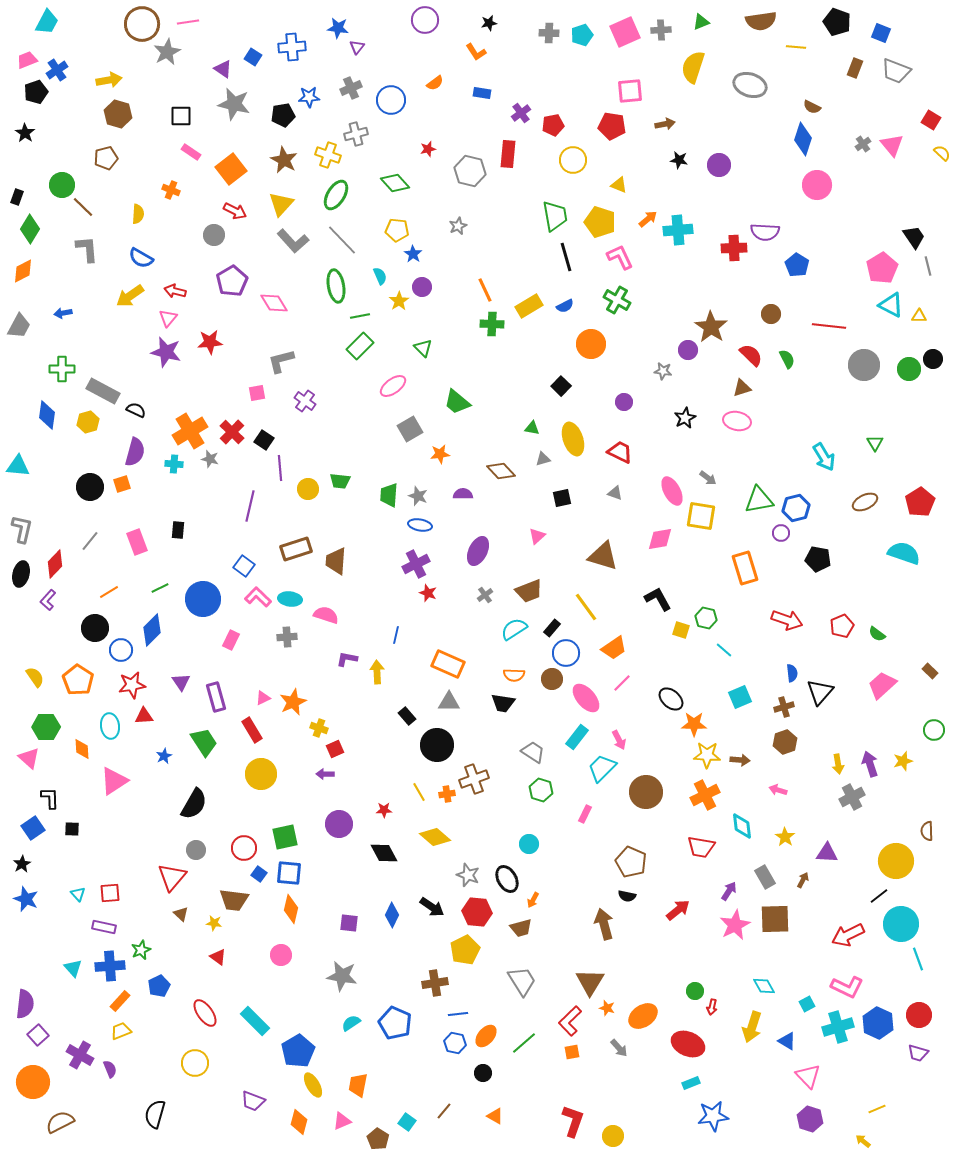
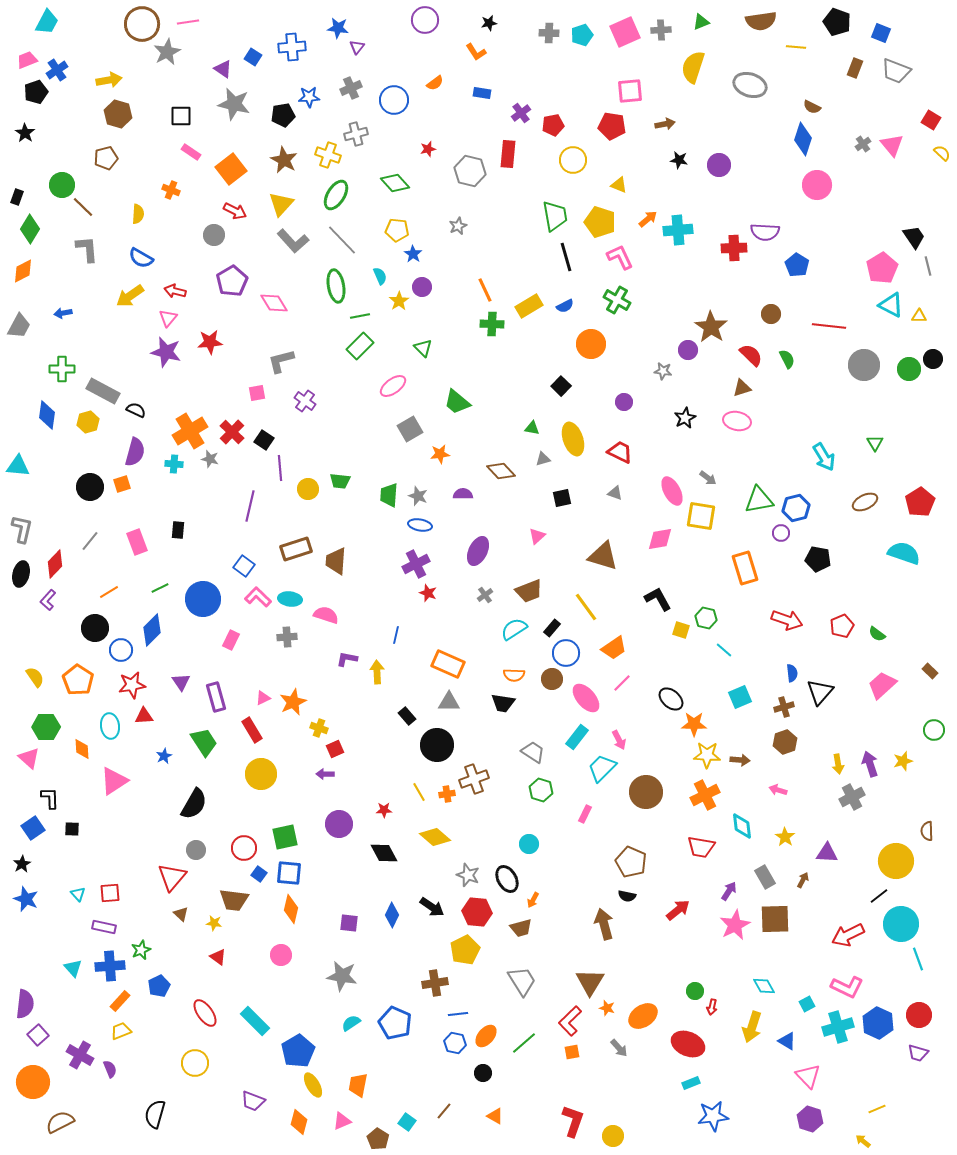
blue circle at (391, 100): moved 3 px right
